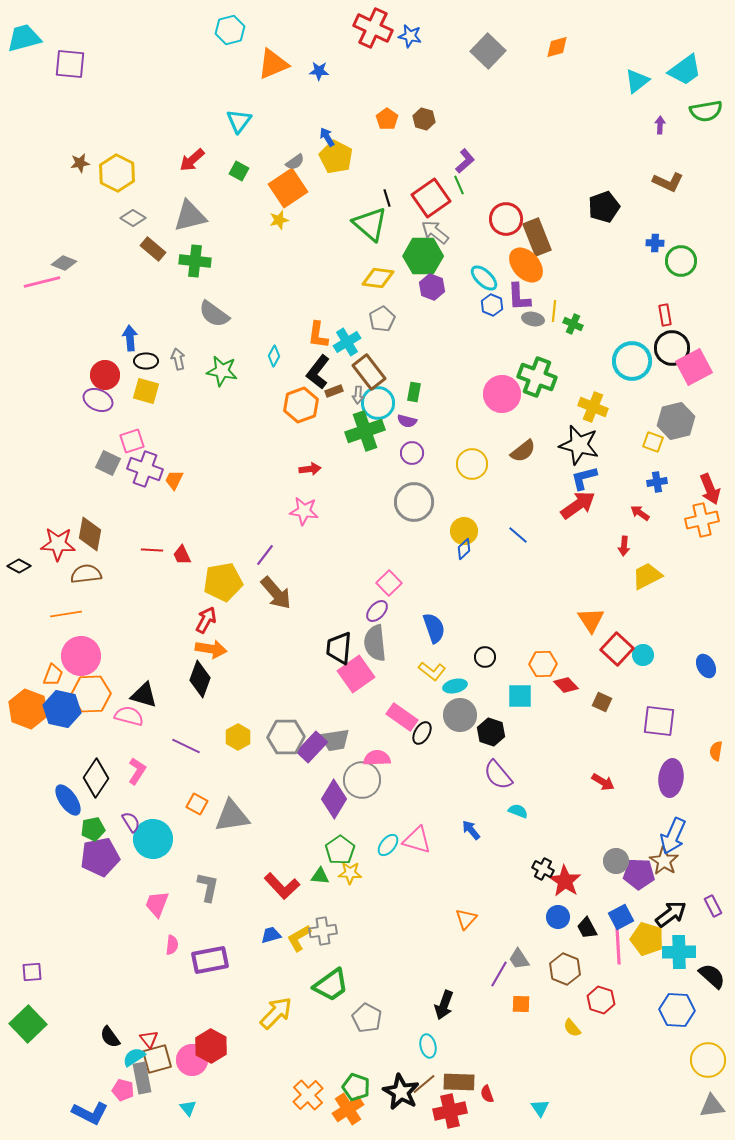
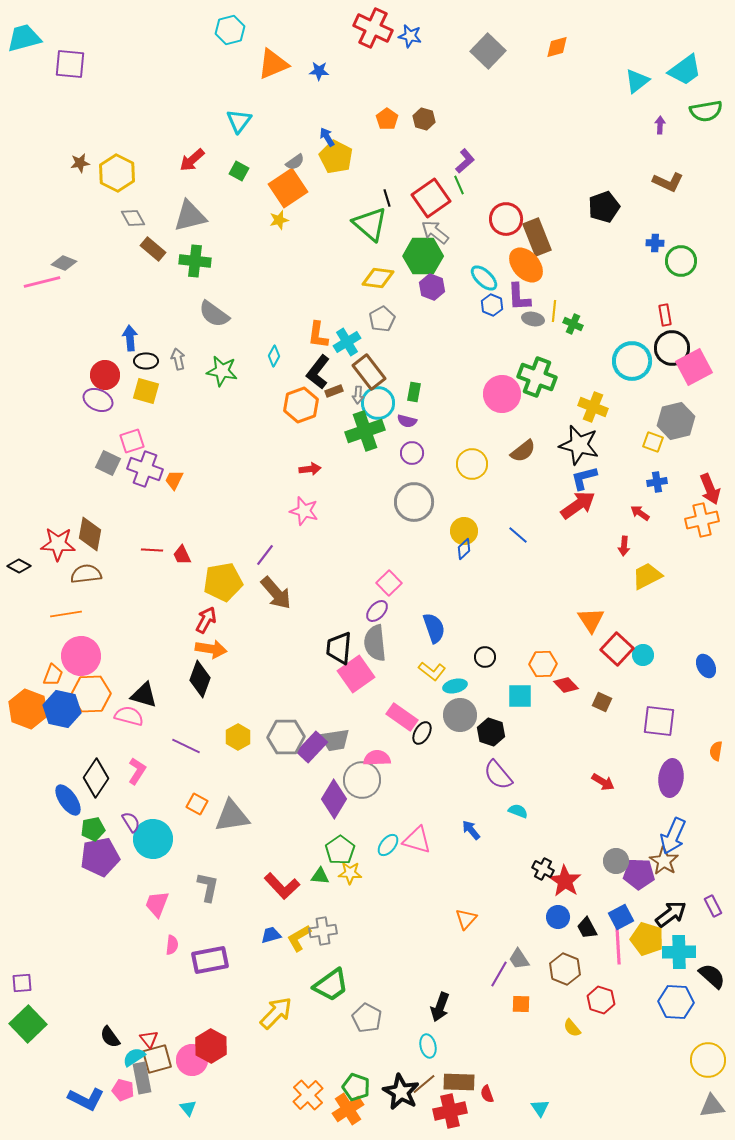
gray diamond at (133, 218): rotated 30 degrees clockwise
pink star at (304, 511): rotated 8 degrees clockwise
purple square at (32, 972): moved 10 px left, 11 px down
black arrow at (444, 1005): moved 4 px left, 2 px down
blue hexagon at (677, 1010): moved 1 px left, 8 px up
blue L-shape at (90, 1113): moved 4 px left, 14 px up
